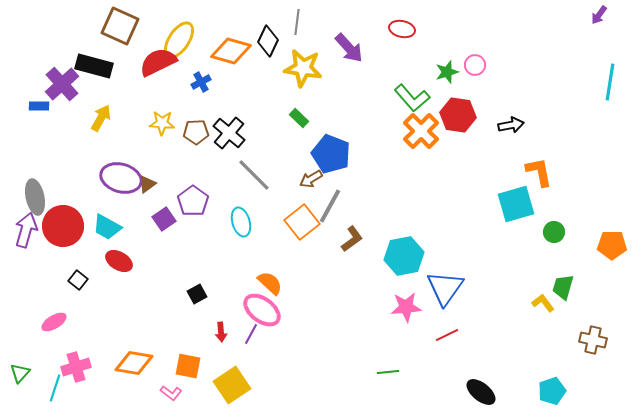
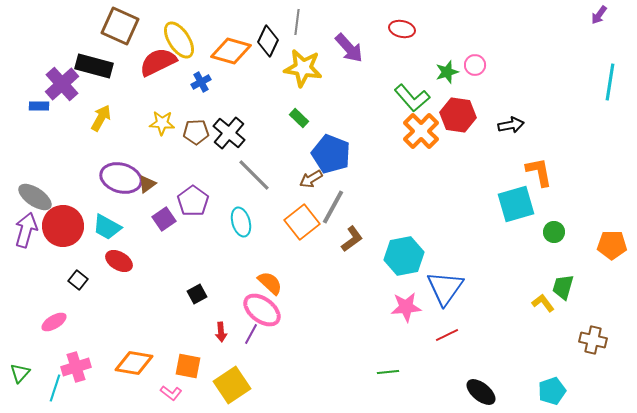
yellow ellipse at (179, 40): rotated 66 degrees counterclockwise
gray ellipse at (35, 197): rotated 44 degrees counterclockwise
gray line at (330, 206): moved 3 px right, 1 px down
